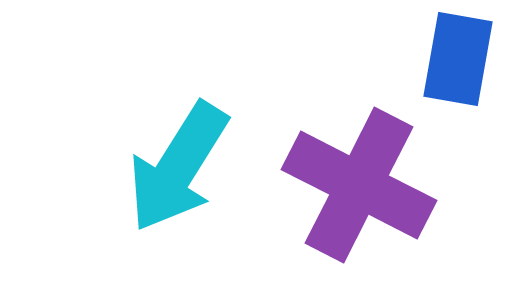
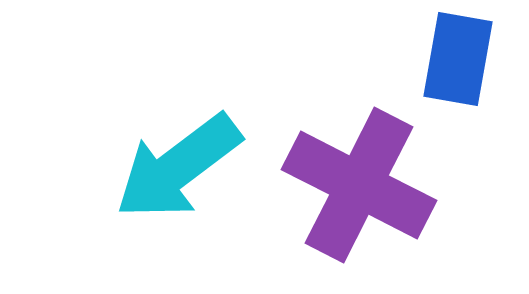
cyan arrow: rotated 21 degrees clockwise
